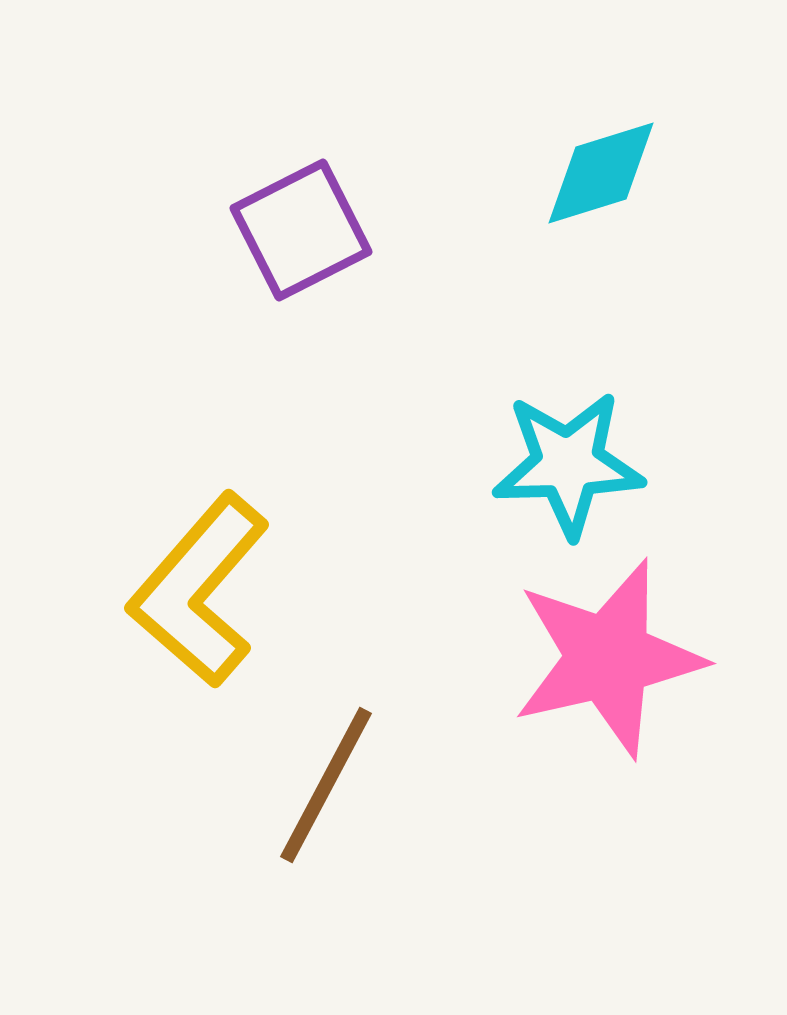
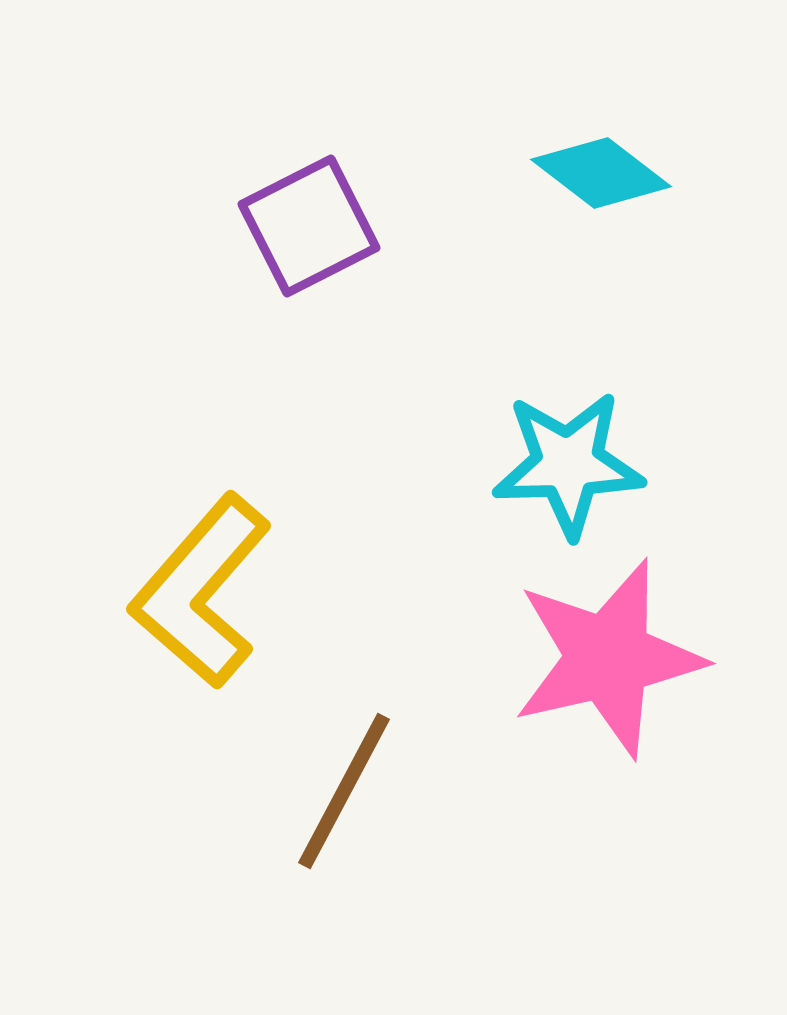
cyan diamond: rotated 55 degrees clockwise
purple square: moved 8 px right, 4 px up
yellow L-shape: moved 2 px right, 1 px down
brown line: moved 18 px right, 6 px down
